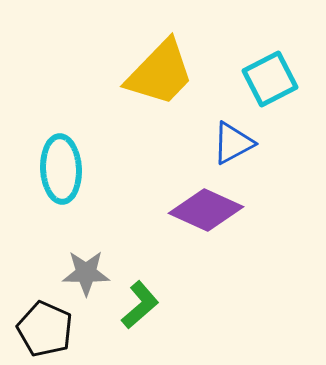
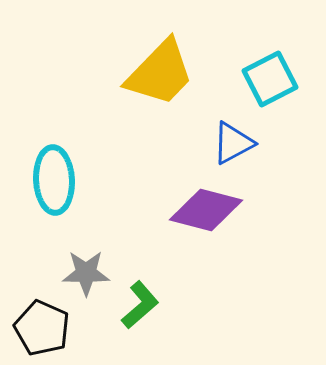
cyan ellipse: moved 7 px left, 11 px down
purple diamond: rotated 10 degrees counterclockwise
black pentagon: moved 3 px left, 1 px up
